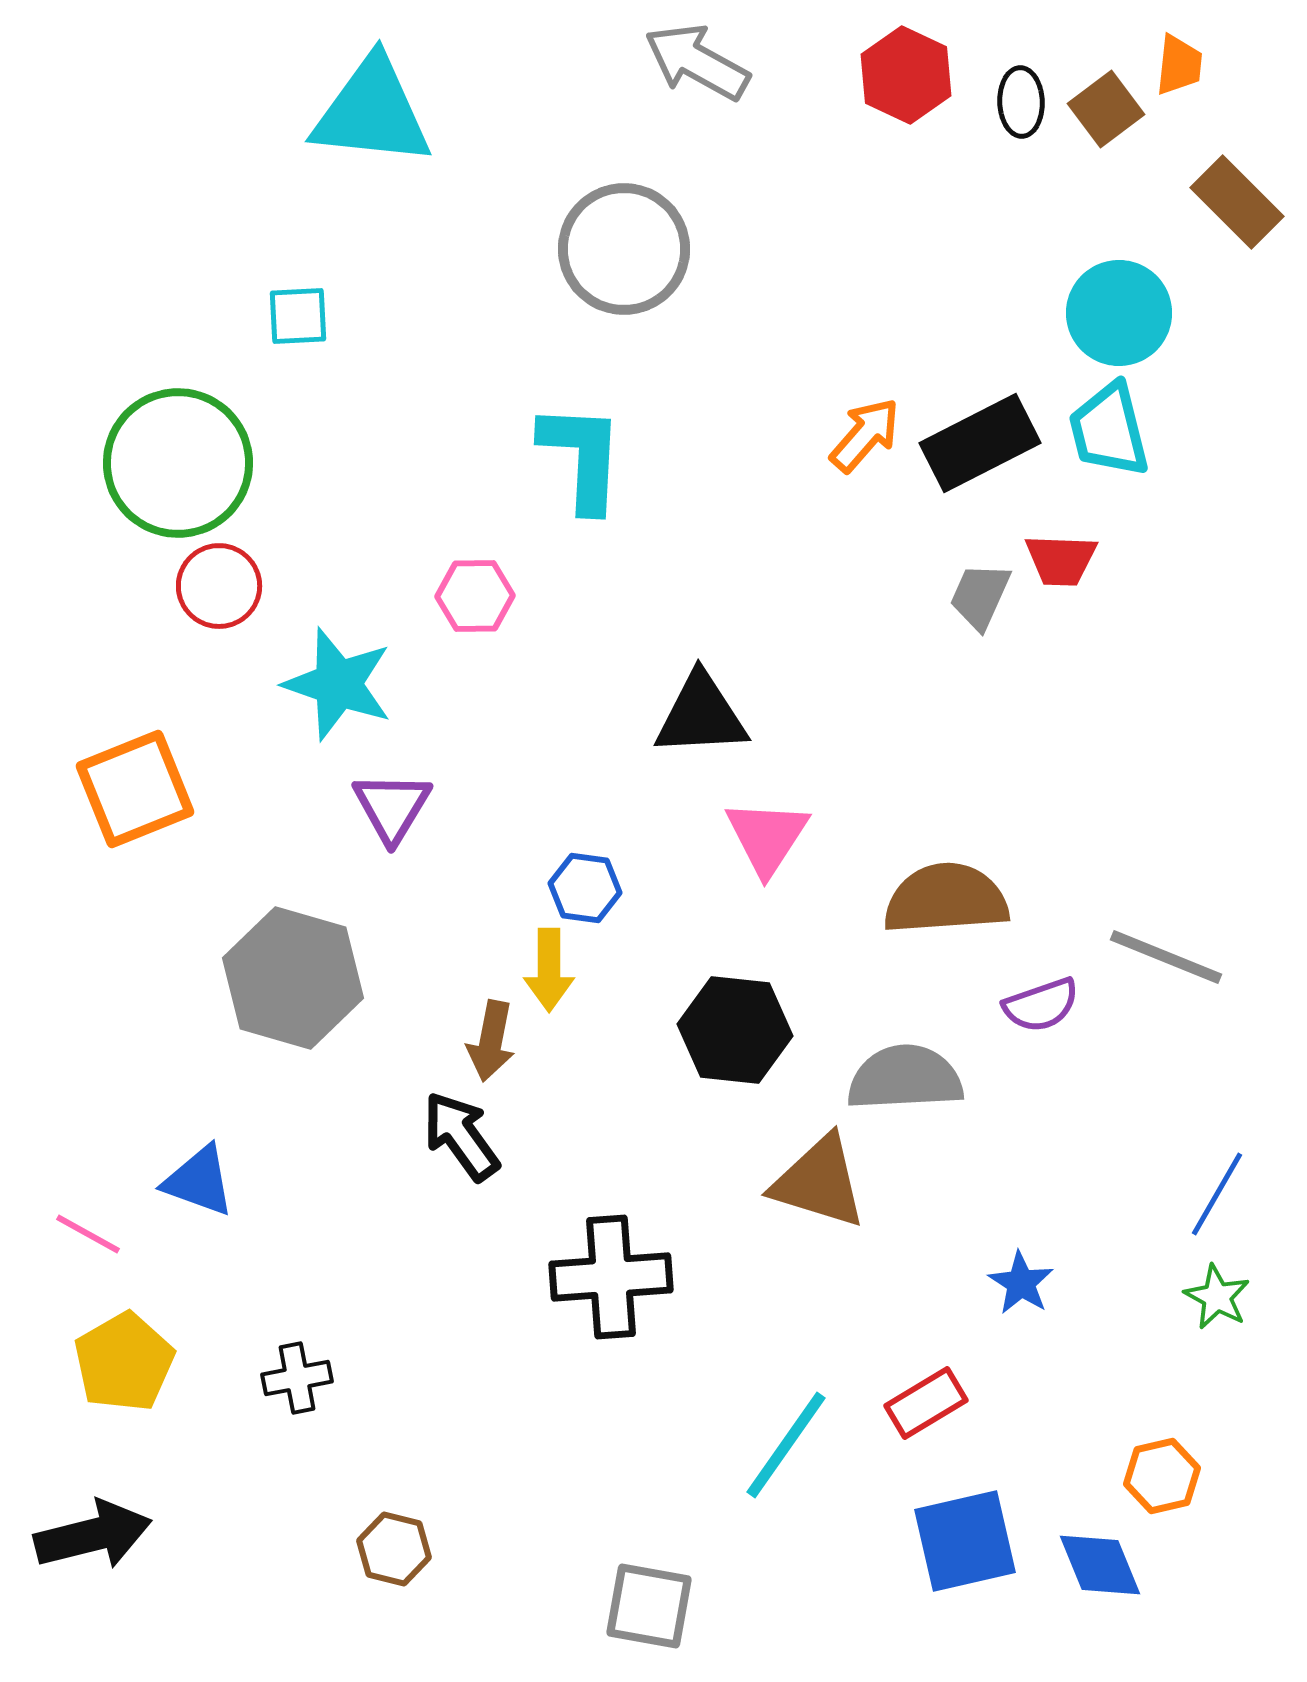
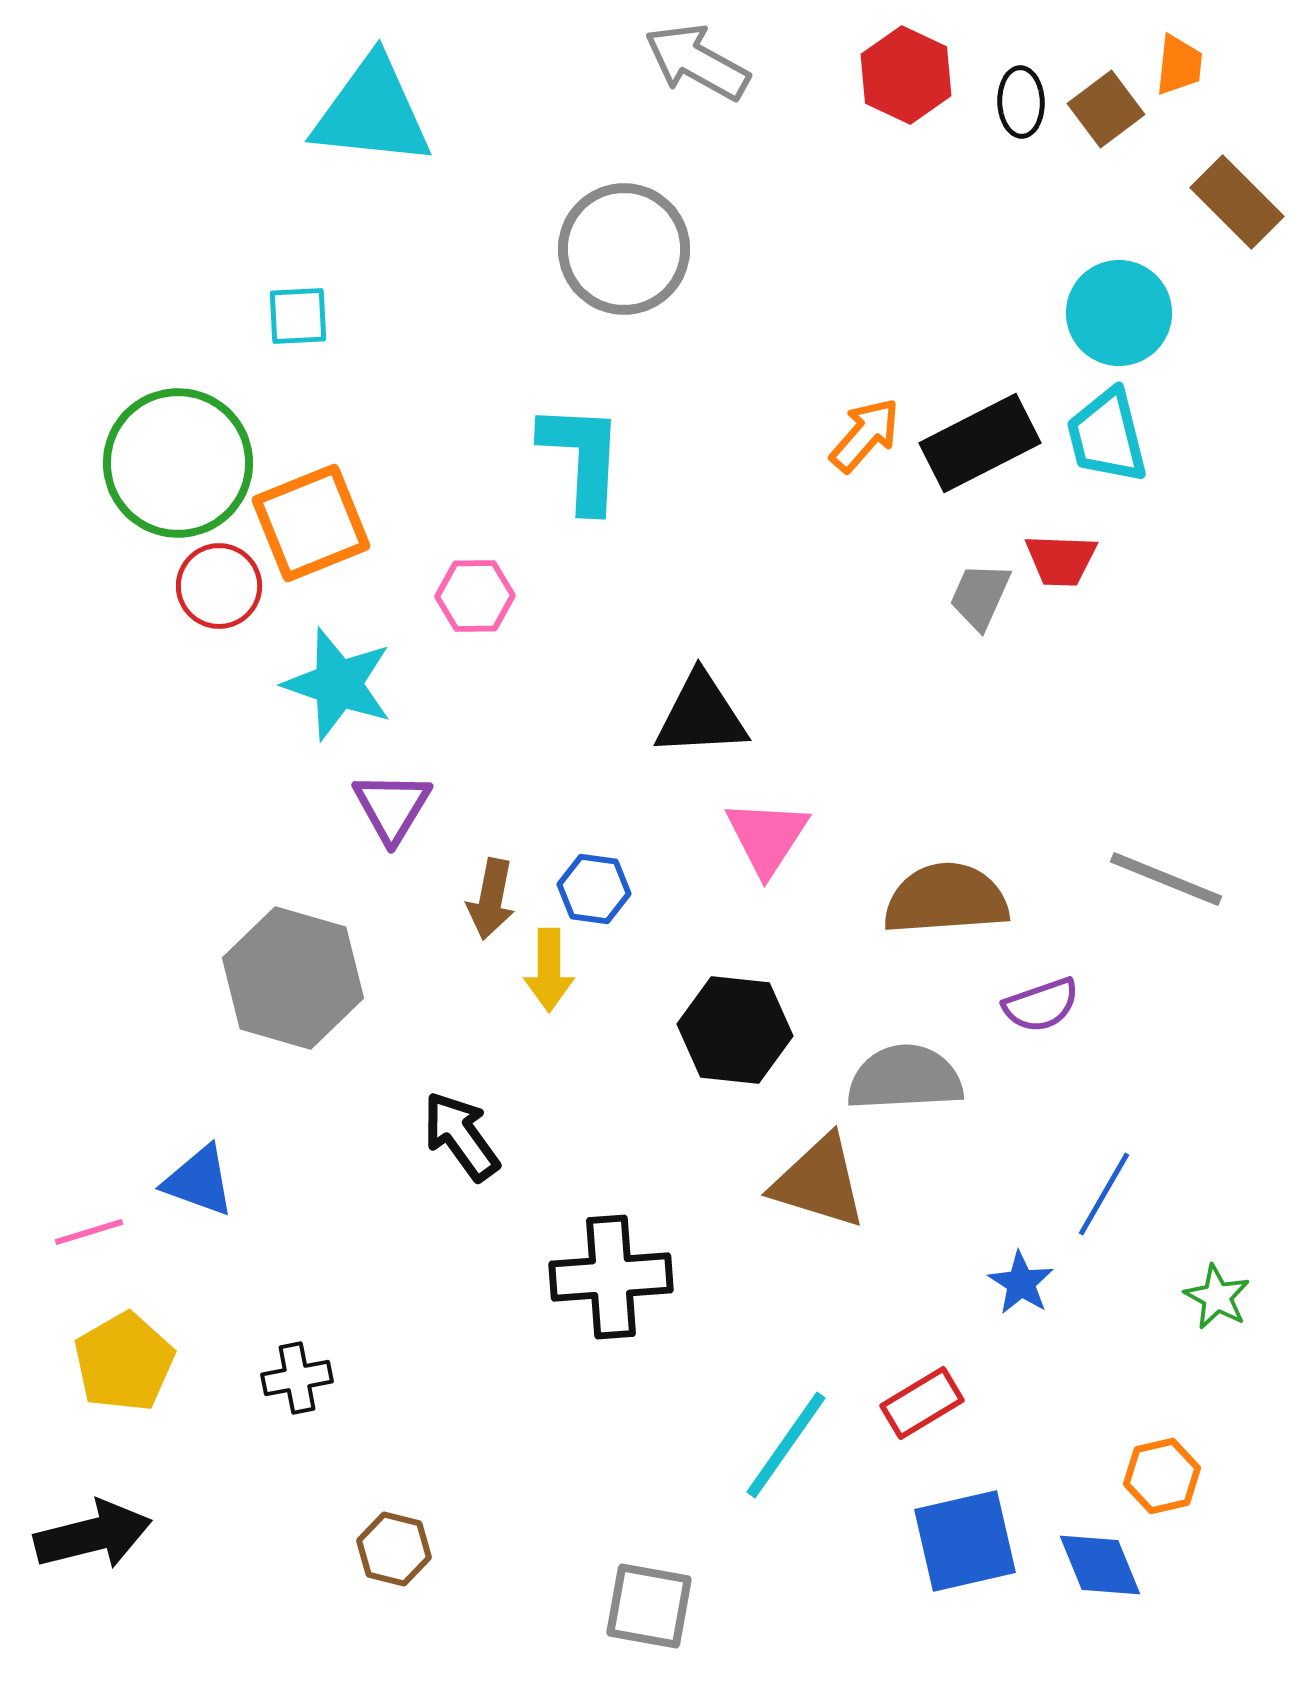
cyan trapezoid at (1109, 430): moved 2 px left, 6 px down
orange square at (135, 789): moved 176 px right, 266 px up
blue hexagon at (585, 888): moved 9 px right, 1 px down
gray line at (1166, 957): moved 78 px up
brown arrow at (491, 1041): moved 142 px up
blue line at (1217, 1194): moved 113 px left
pink line at (88, 1234): moved 1 px right, 2 px up; rotated 46 degrees counterclockwise
red rectangle at (926, 1403): moved 4 px left
